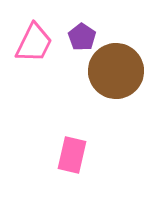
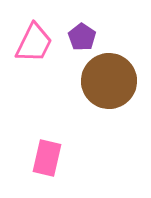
brown circle: moved 7 px left, 10 px down
pink rectangle: moved 25 px left, 3 px down
